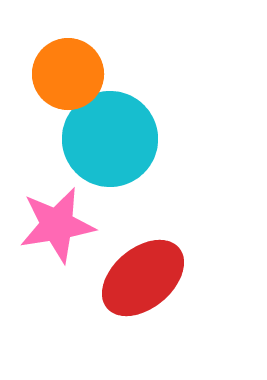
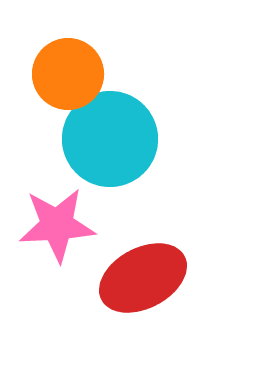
pink star: rotated 6 degrees clockwise
red ellipse: rotated 12 degrees clockwise
